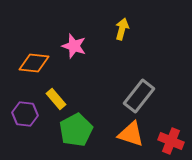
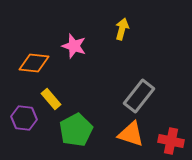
yellow rectangle: moved 5 px left
purple hexagon: moved 1 px left, 4 px down
red cross: rotated 10 degrees counterclockwise
